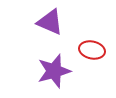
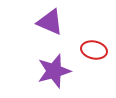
red ellipse: moved 2 px right
